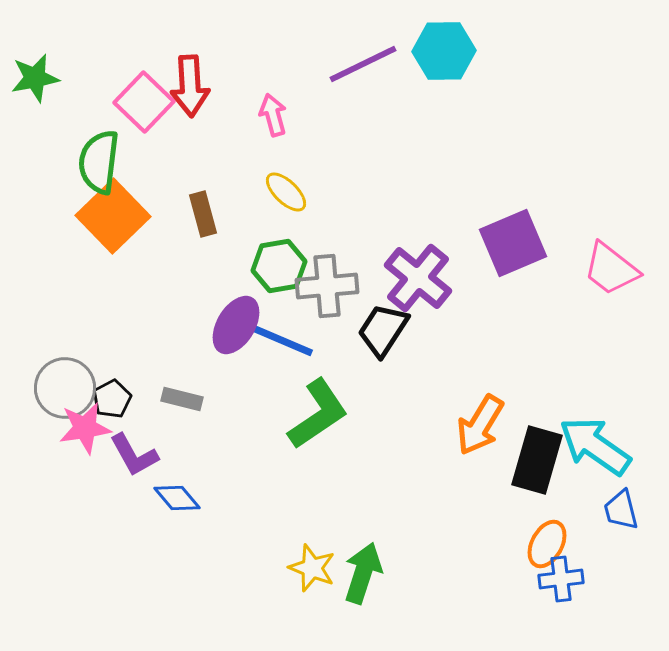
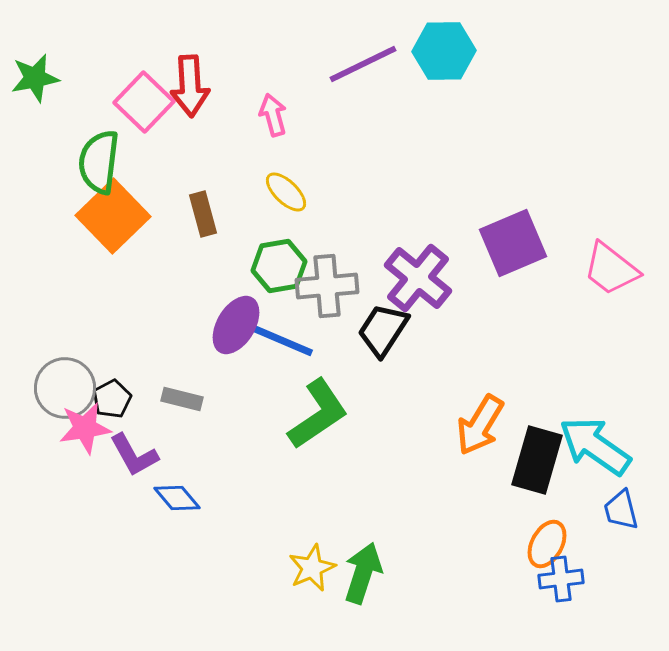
yellow star: rotated 27 degrees clockwise
